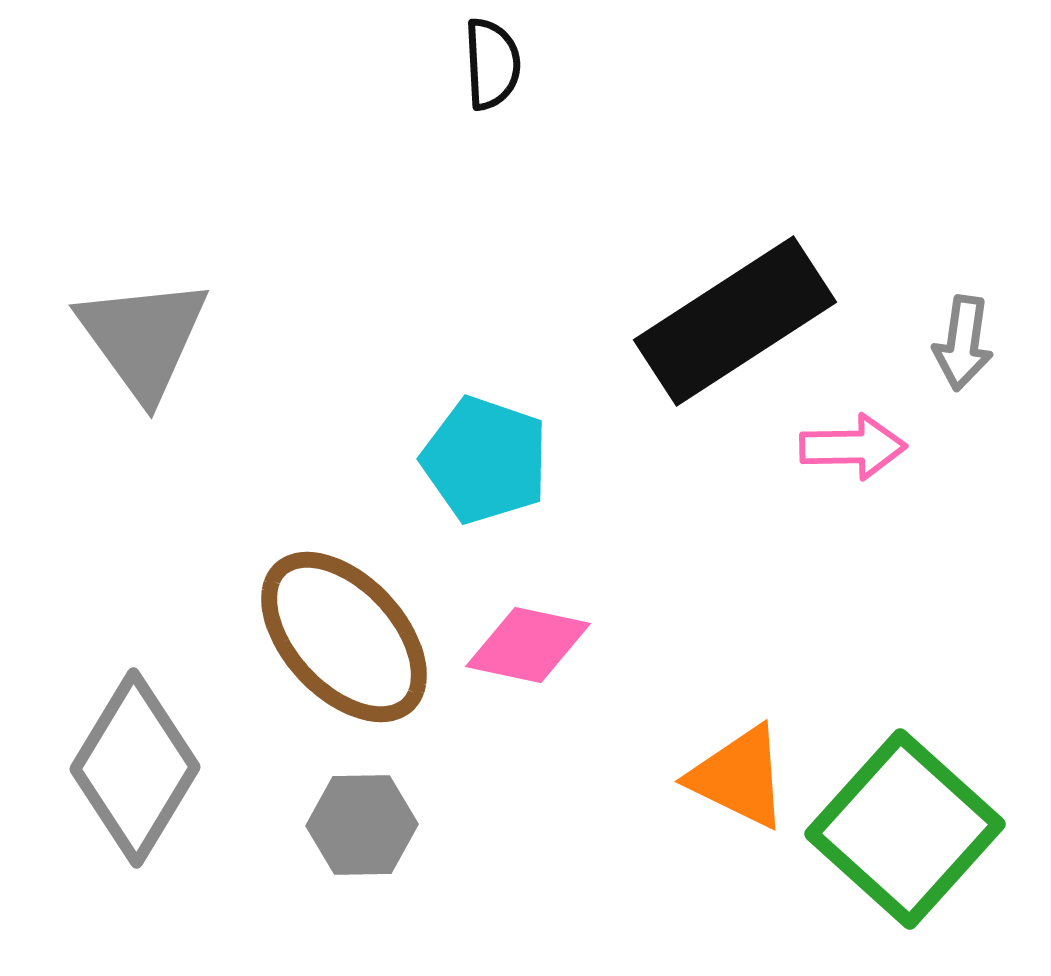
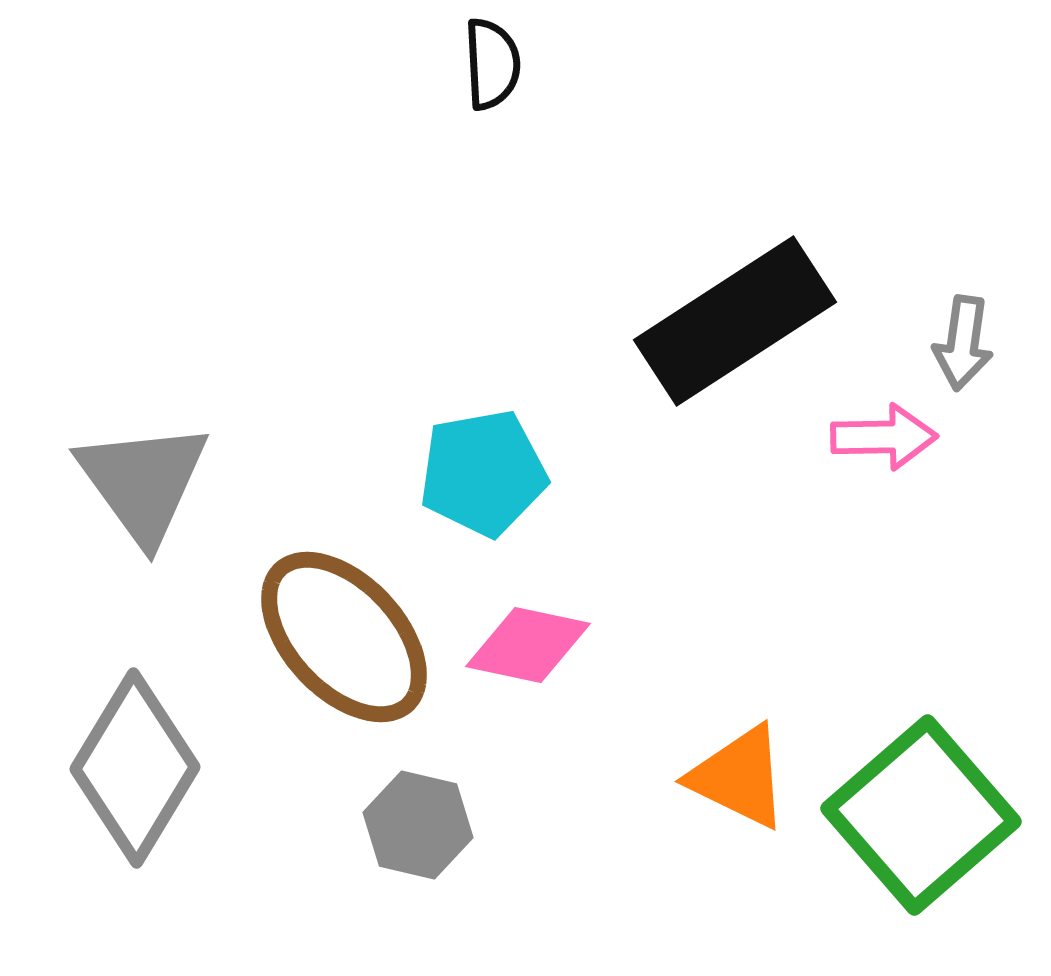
gray triangle: moved 144 px down
pink arrow: moved 31 px right, 10 px up
cyan pentagon: moved 2 px left, 13 px down; rotated 29 degrees counterclockwise
gray hexagon: moved 56 px right; rotated 14 degrees clockwise
green square: moved 16 px right, 14 px up; rotated 7 degrees clockwise
